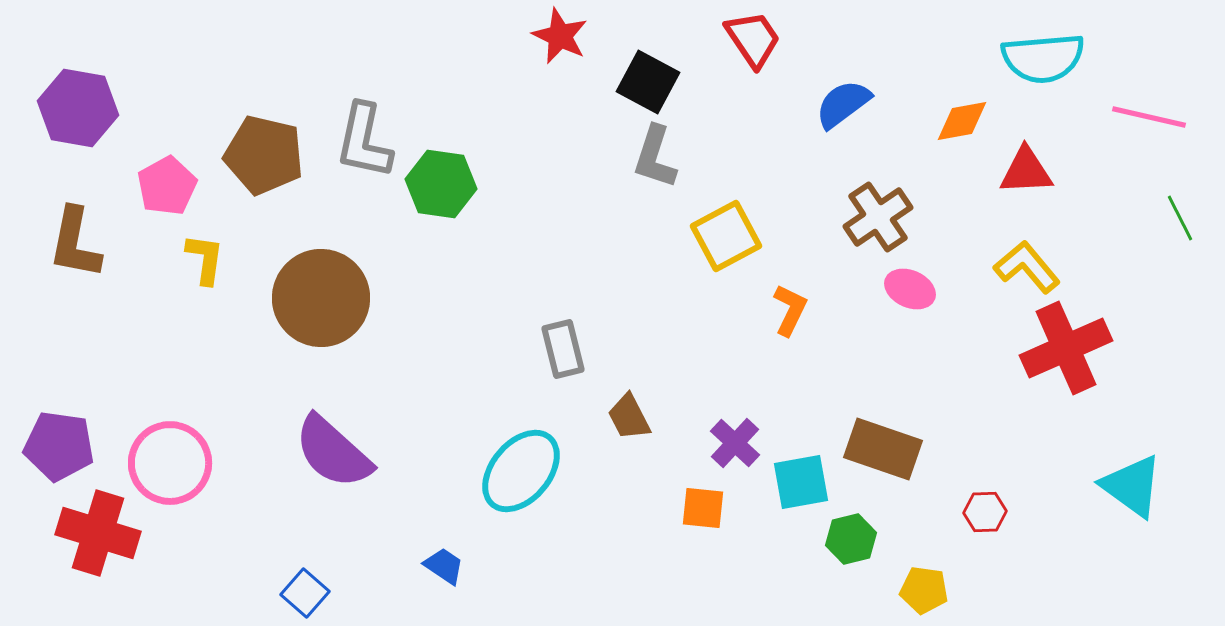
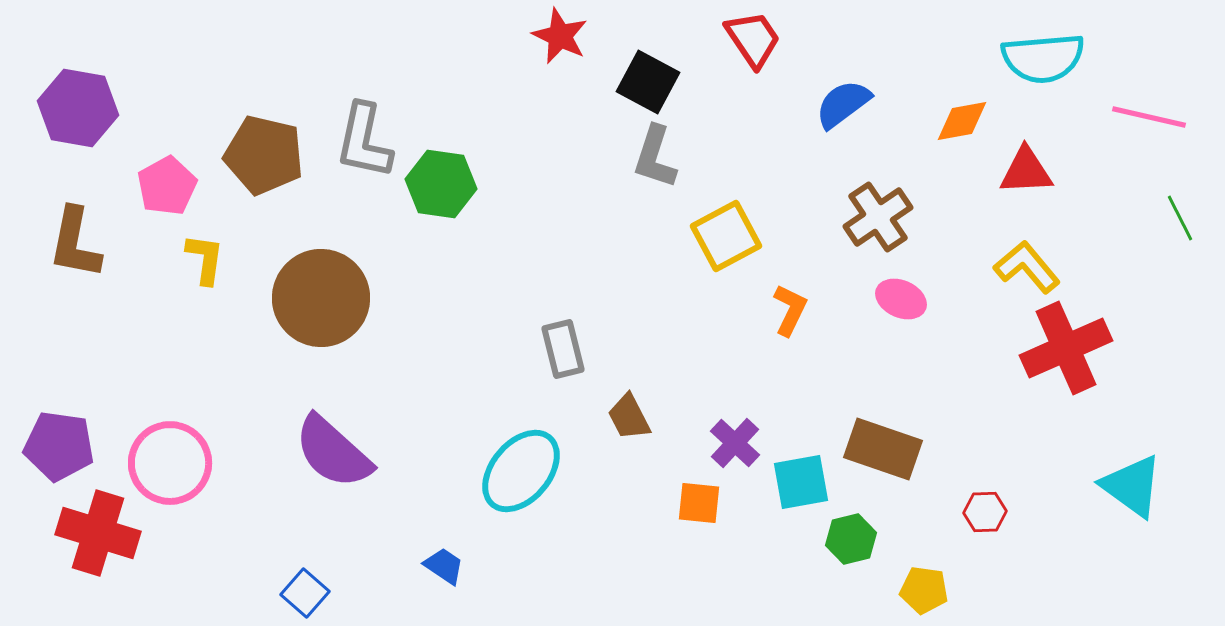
pink ellipse at (910, 289): moved 9 px left, 10 px down
orange square at (703, 508): moved 4 px left, 5 px up
